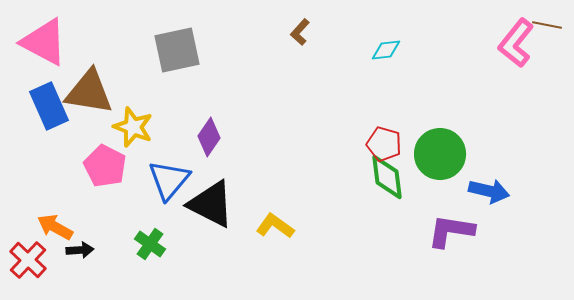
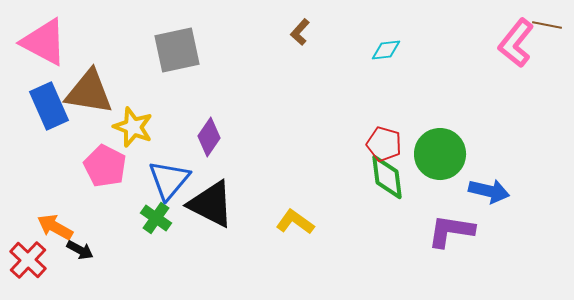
yellow L-shape: moved 20 px right, 4 px up
green cross: moved 6 px right, 26 px up
black arrow: rotated 32 degrees clockwise
